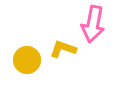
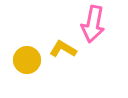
yellow L-shape: rotated 12 degrees clockwise
